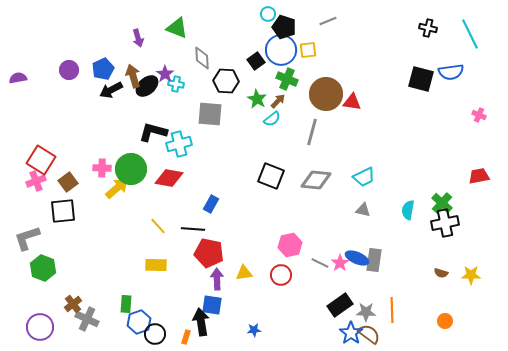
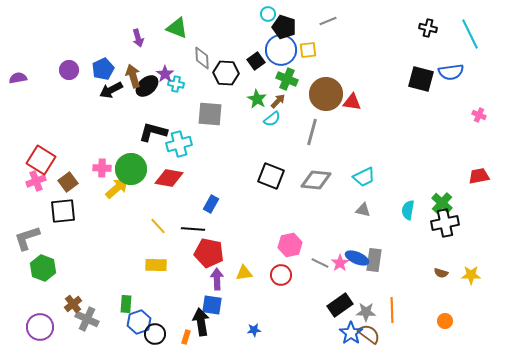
black hexagon at (226, 81): moved 8 px up
